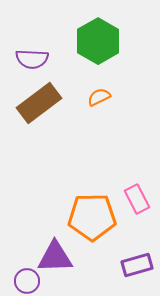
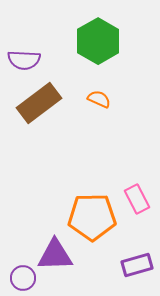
purple semicircle: moved 8 px left, 1 px down
orange semicircle: moved 2 px down; rotated 50 degrees clockwise
purple triangle: moved 2 px up
purple circle: moved 4 px left, 3 px up
